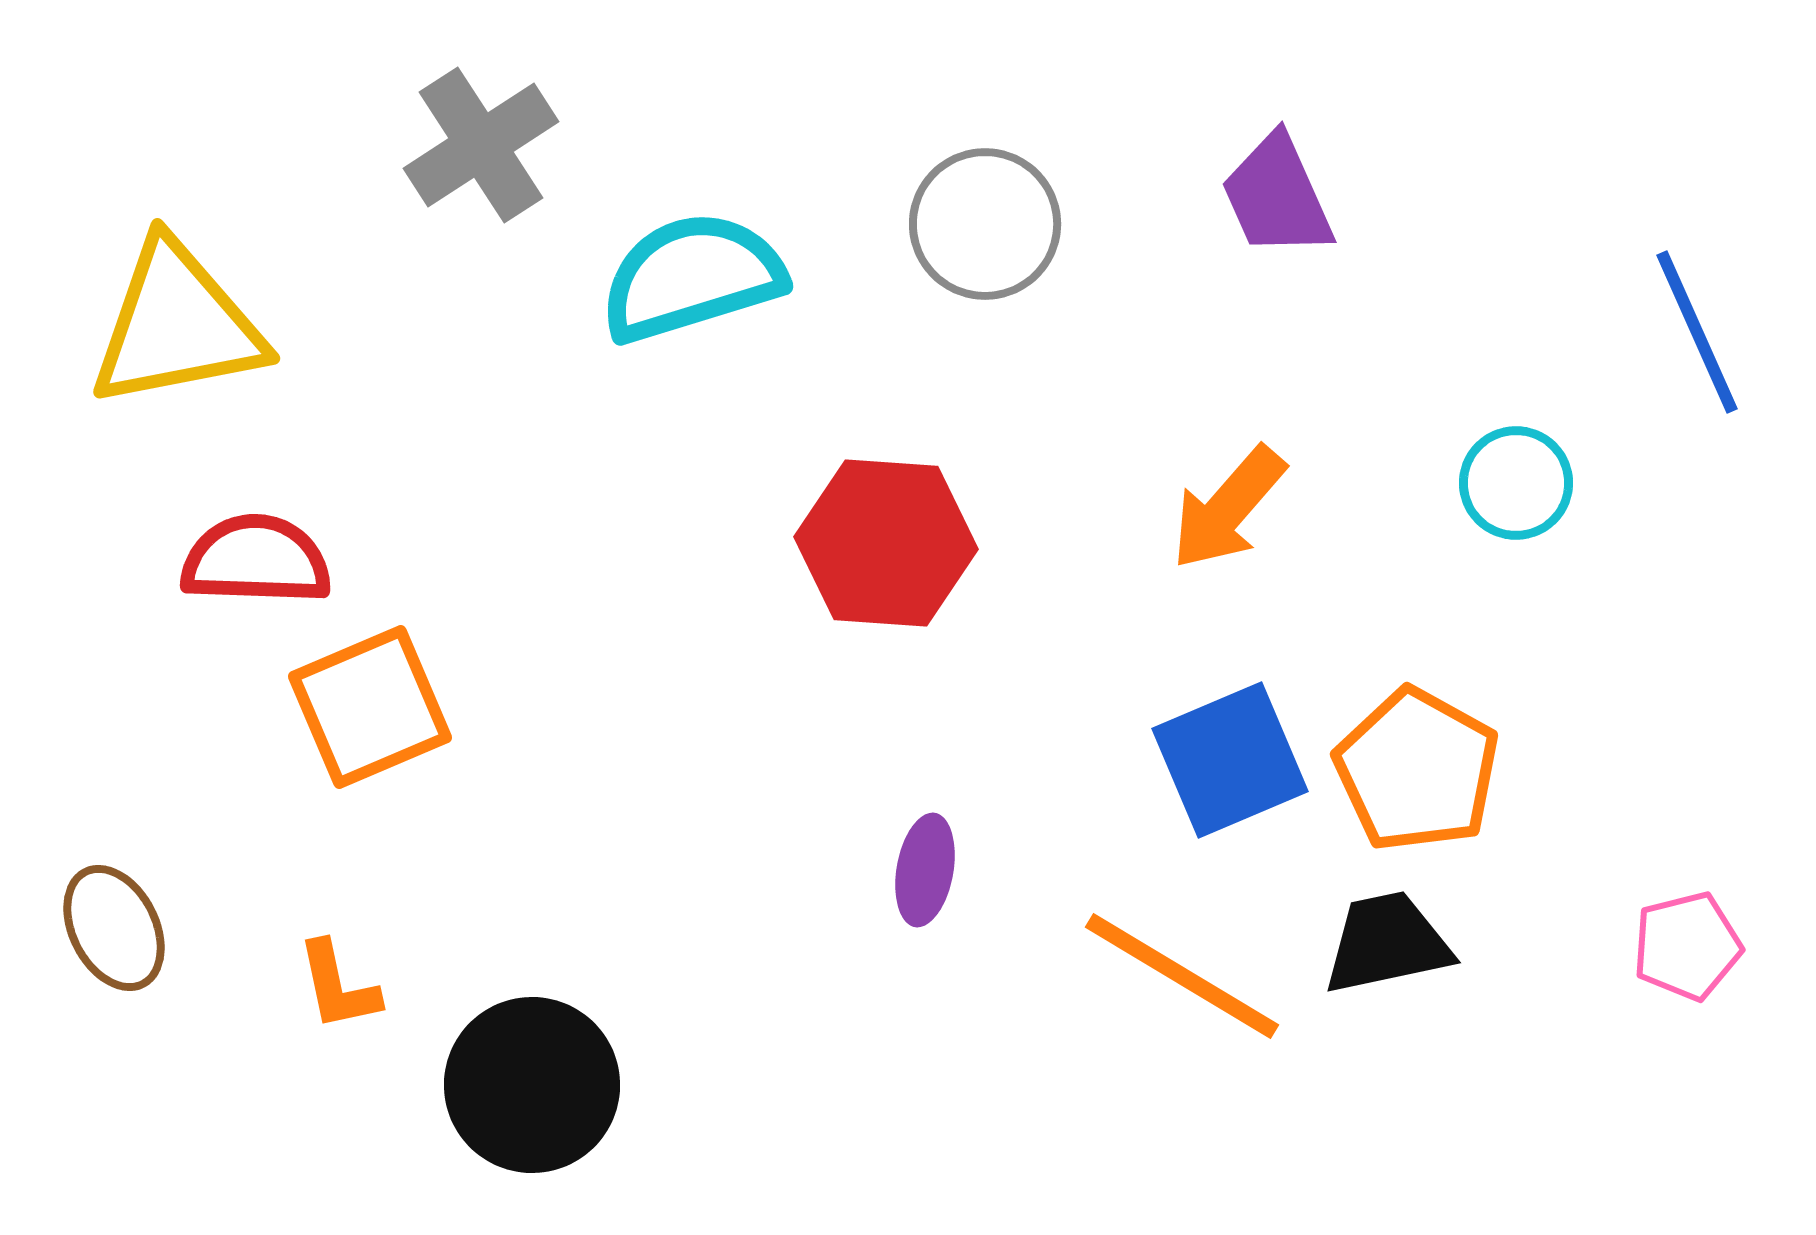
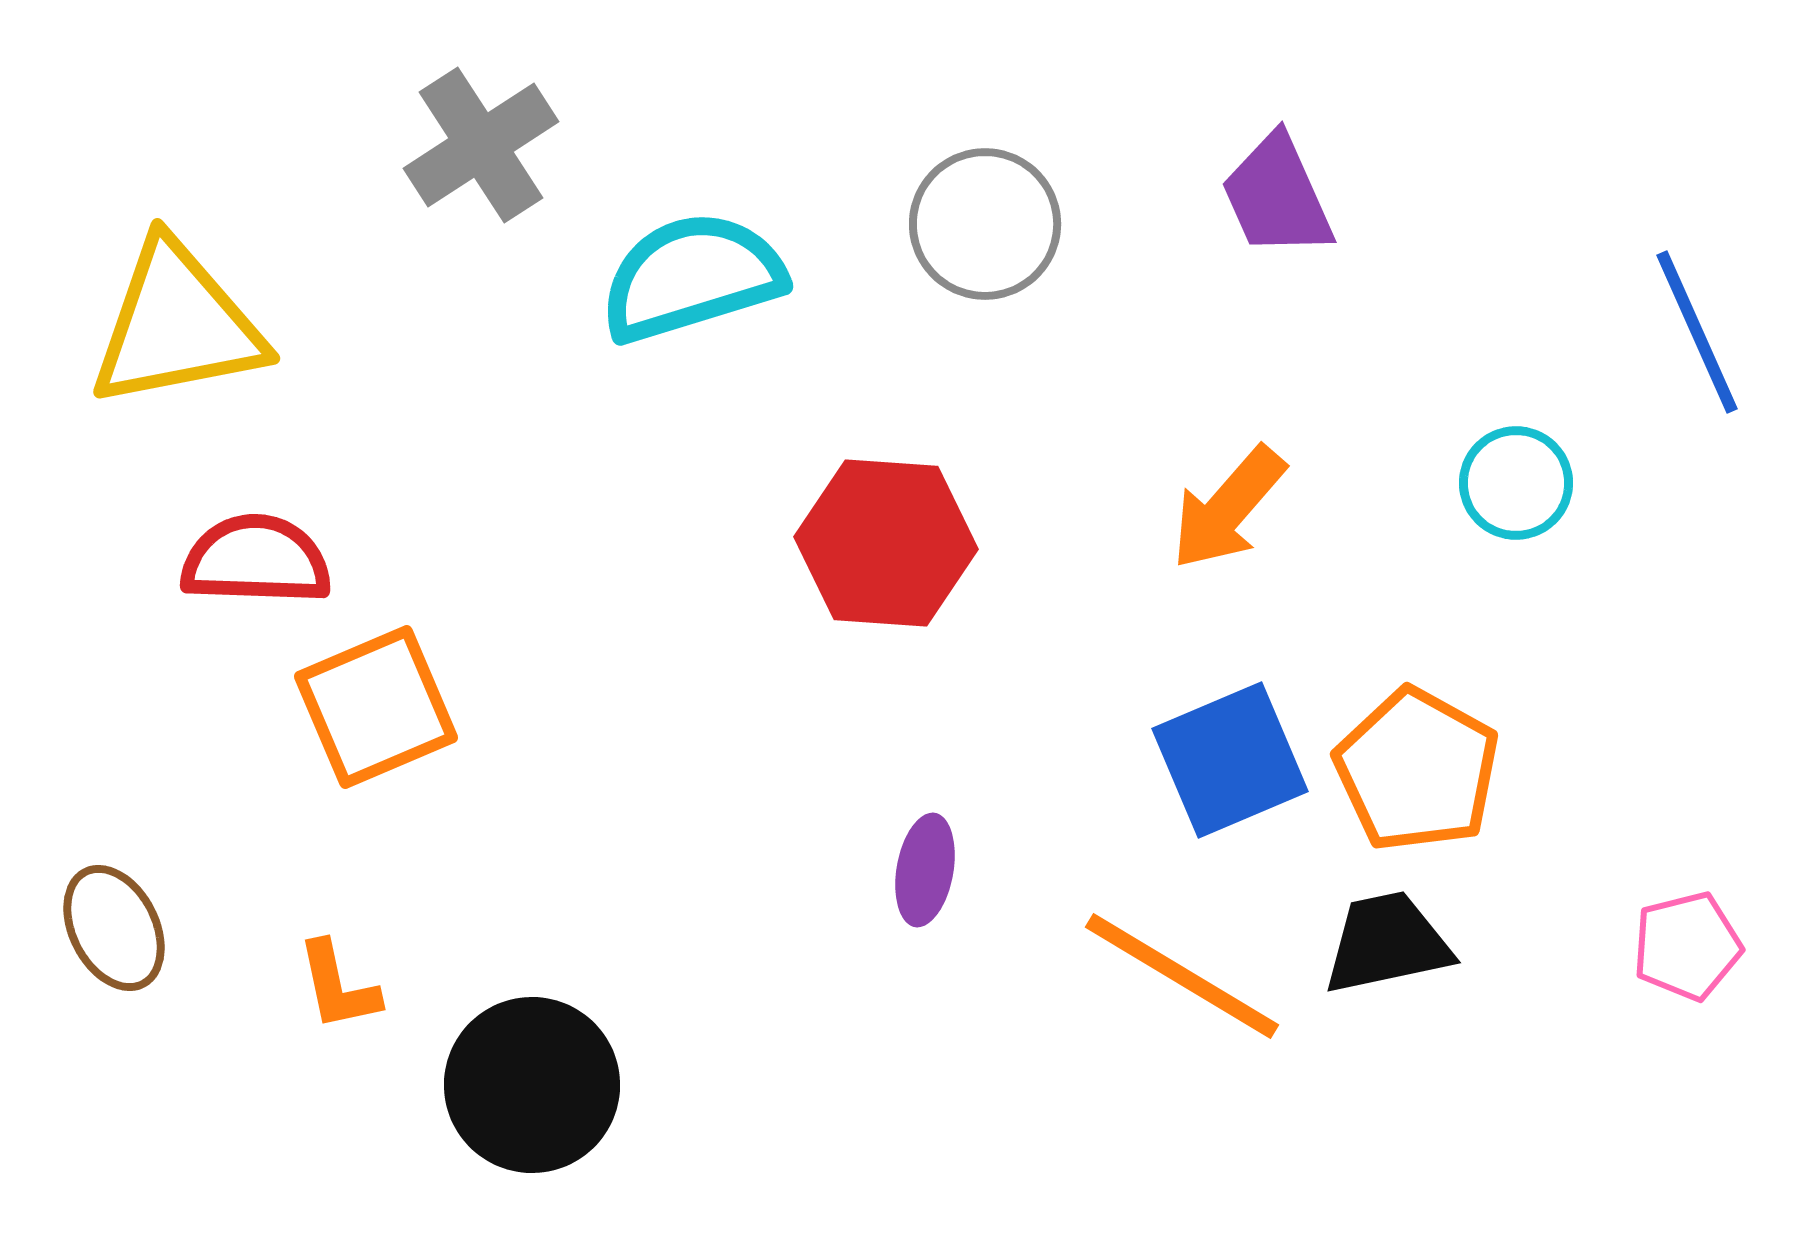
orange square: moved 6 px right
